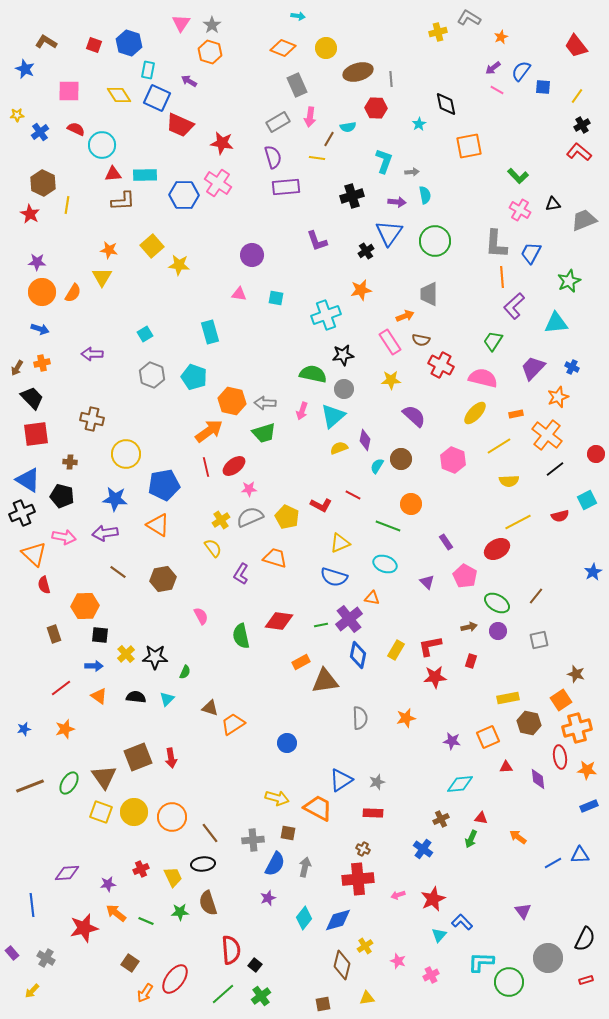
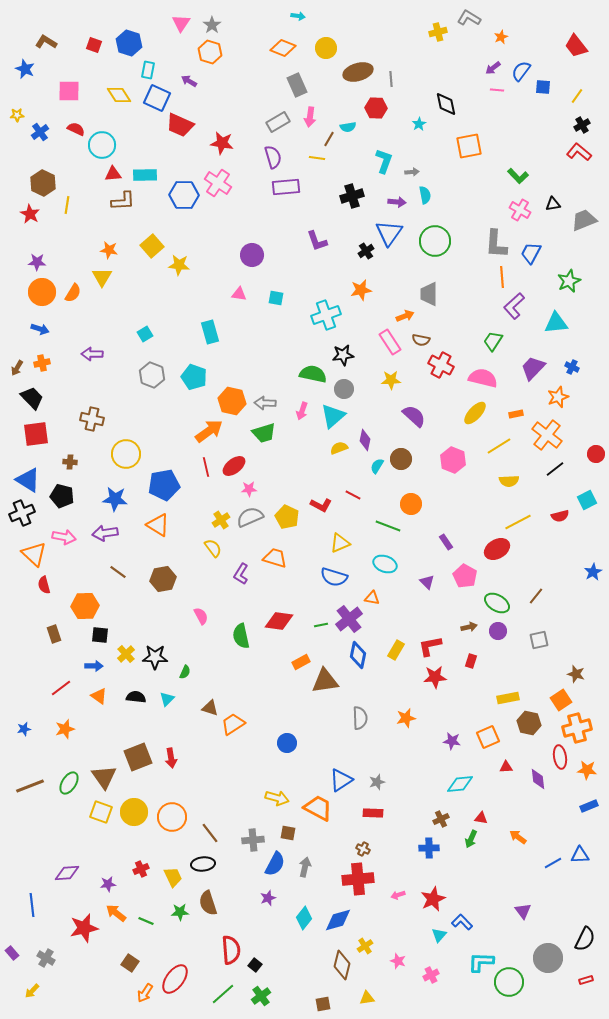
pink line at (497, 90): rotated 24 degrees counterclockwise
blue cross at (423, 849): moved 6 px right, 1 px up; rotated 36 degrees counterclockwise
